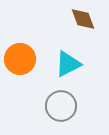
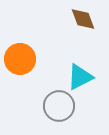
cyan triangle: moved 12 px right, 13 px down
gray circle: moved 2 px left
